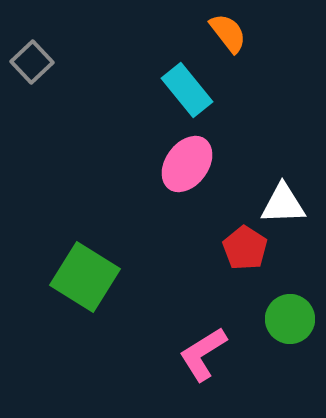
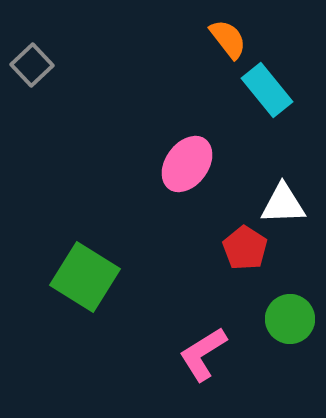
orange semicircle: moved 6 px down
gray square: moved 3 px down
cyan rectangle: moved 80 px right
